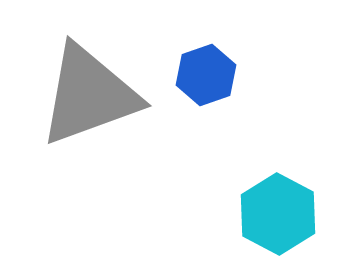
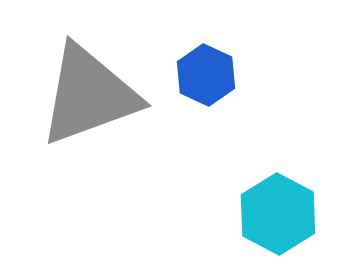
blue hexagon: rotated 16 degrees counterclockwise
